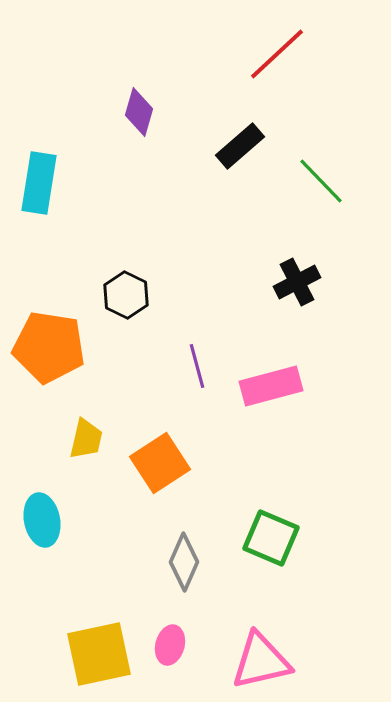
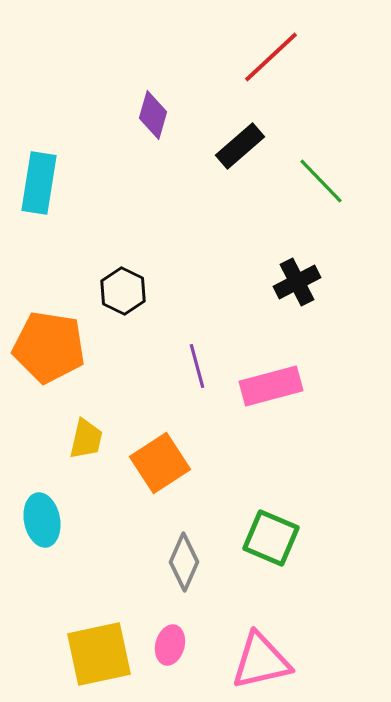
red line: moved 6 px left, 3 px down
purple diamond: moved 14 px right, 3 px down
black hexagon: moved 3 px left, 4 px up
